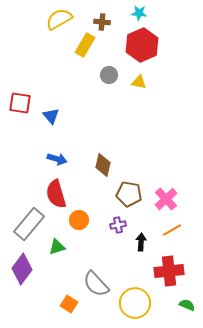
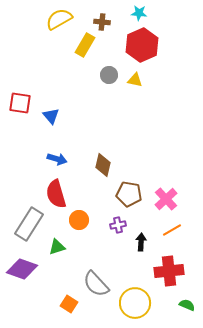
yellow triangle: moved 4 px left, 2 px up
gray rectangle: rotated 8 degrees counterclockwise
purple diamond: rotated 72 degrees clockwise
